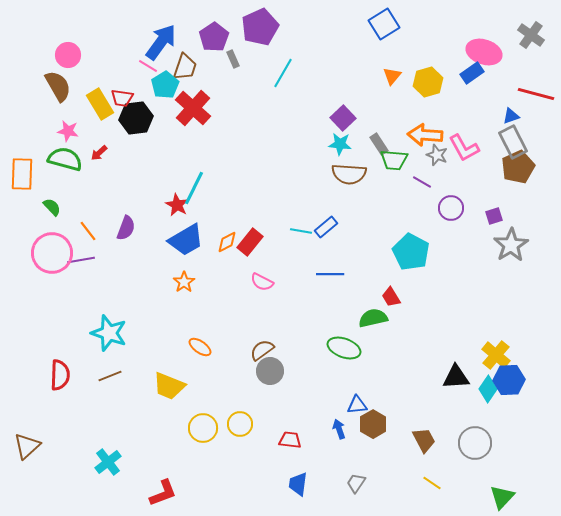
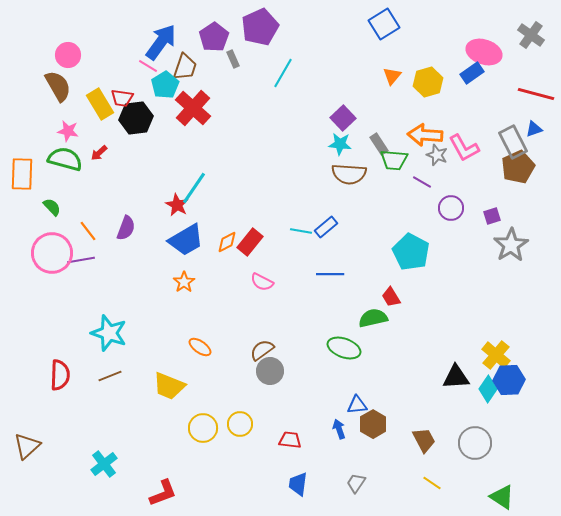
blue triangle at (511, 116): moved 23 px right, 13 px down
cyan line at (194, 188): rotated 8 degrees clockwise
purple square at (494, 216): moved 2 px left
cyan cross at (108, 462): moved 4 px left, 2 px down
green triangle at (502, 497): rotated 40 degrees counterclockwise
